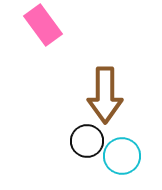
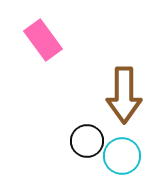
pink rectangle: moved 15 px down
brown arrow: moved 19 px right
